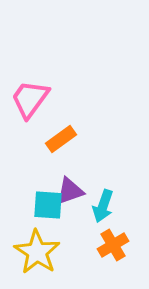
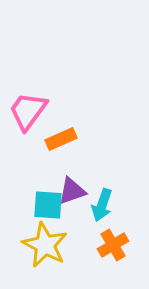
pink trapezoid: moved 2 px left, 12 px down
orange rectangle: rotated 12 degrees clockwise
purple triangle: moved 2 px right
cyan arrow: moved 1 px left, 1 px up
yellow star: moved 8 px right, 7 px up; rotated 6 degrees counterclockwise
